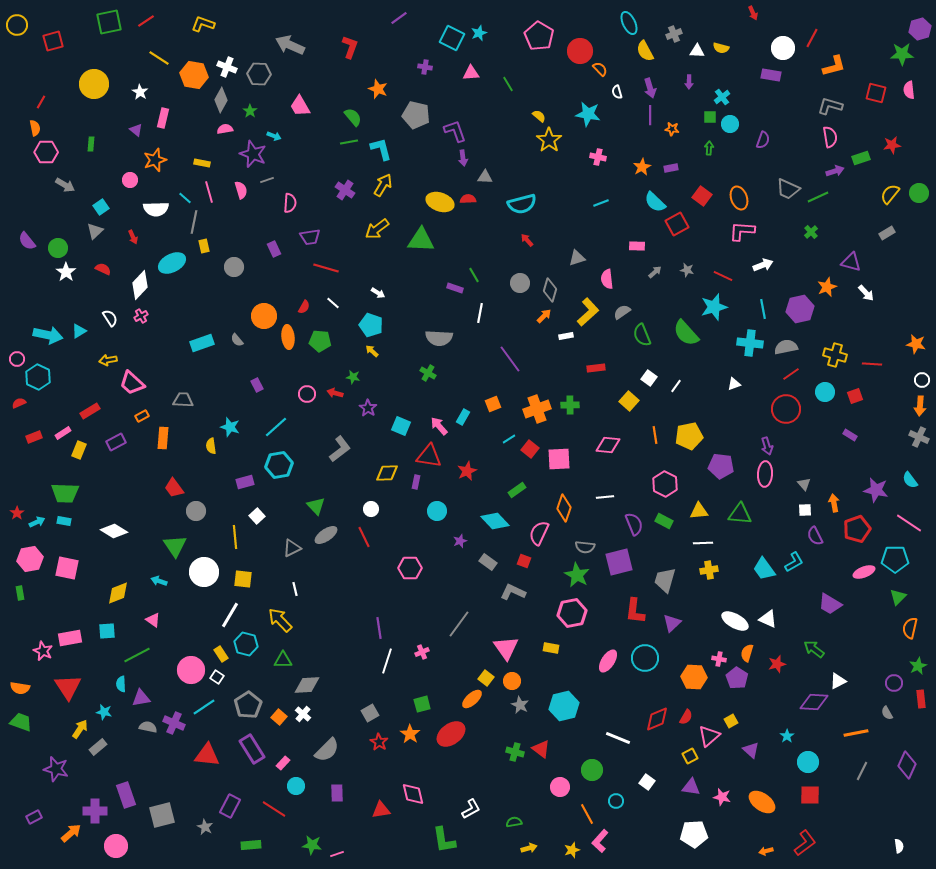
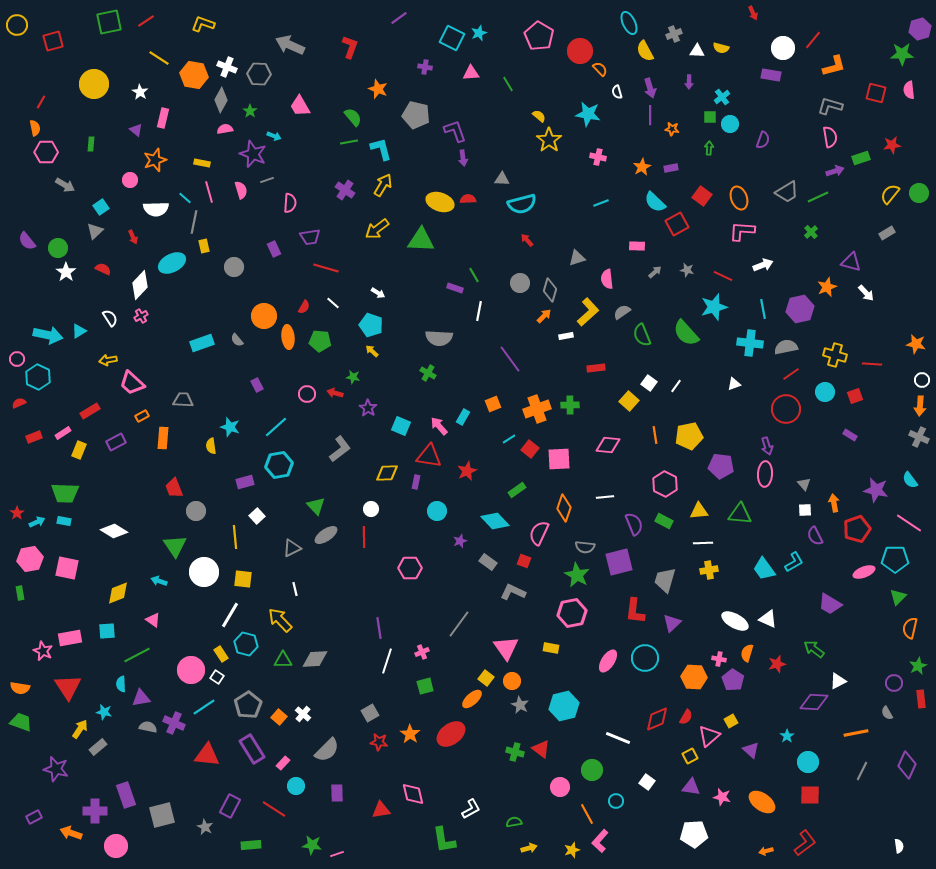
red line at (812, 38): moved 1 px right, 2 px down; rotated 12 degrees clockwise
gray triangle at (485, 177): moved 17 px right, 2 px down
gray trapezoid at (788, 189): moved 1 px left, 3 px down; rotated 55 degrees counterclockwise
white line at (480, 313): moved 1 px left, 2 px up
white square at (649, 378): moved 5 px down
red trapezoid at (174, 488): rotated 15 degrees clockwise
red line at (364, 537): rotated 25 degrees clockwise
purple pentagon at (737, 678): moved 4 px left, 2 px down
gray diamond at (307, 685): moved 8 px right, 26 px up
green square at (422, 704): moved 3 px right, 18 px up
red star at (379, 742): rotated 24 degrees counterclockwise
orange arrow at (71, 833): rotated 120 degrees counterclockwise
